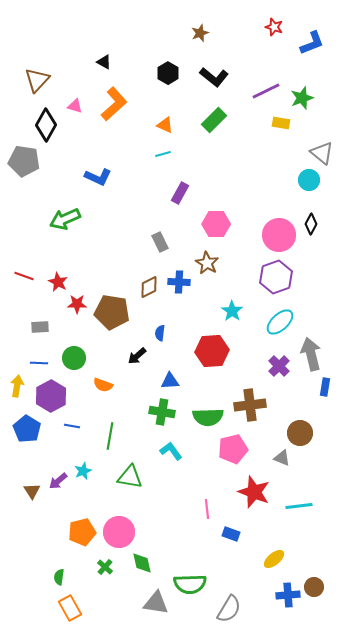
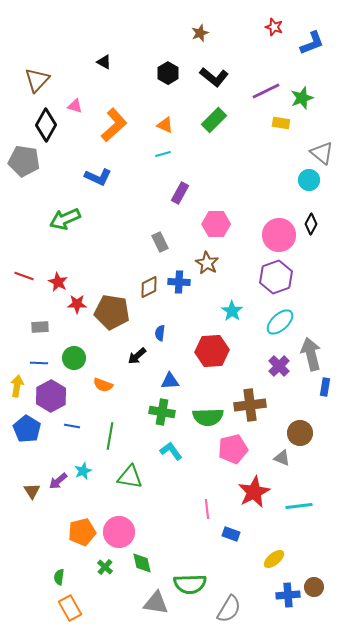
orange L-shape at (114, 104): moved 21 px down
red star at (254, 492): rotated 24 degrees clockwise
